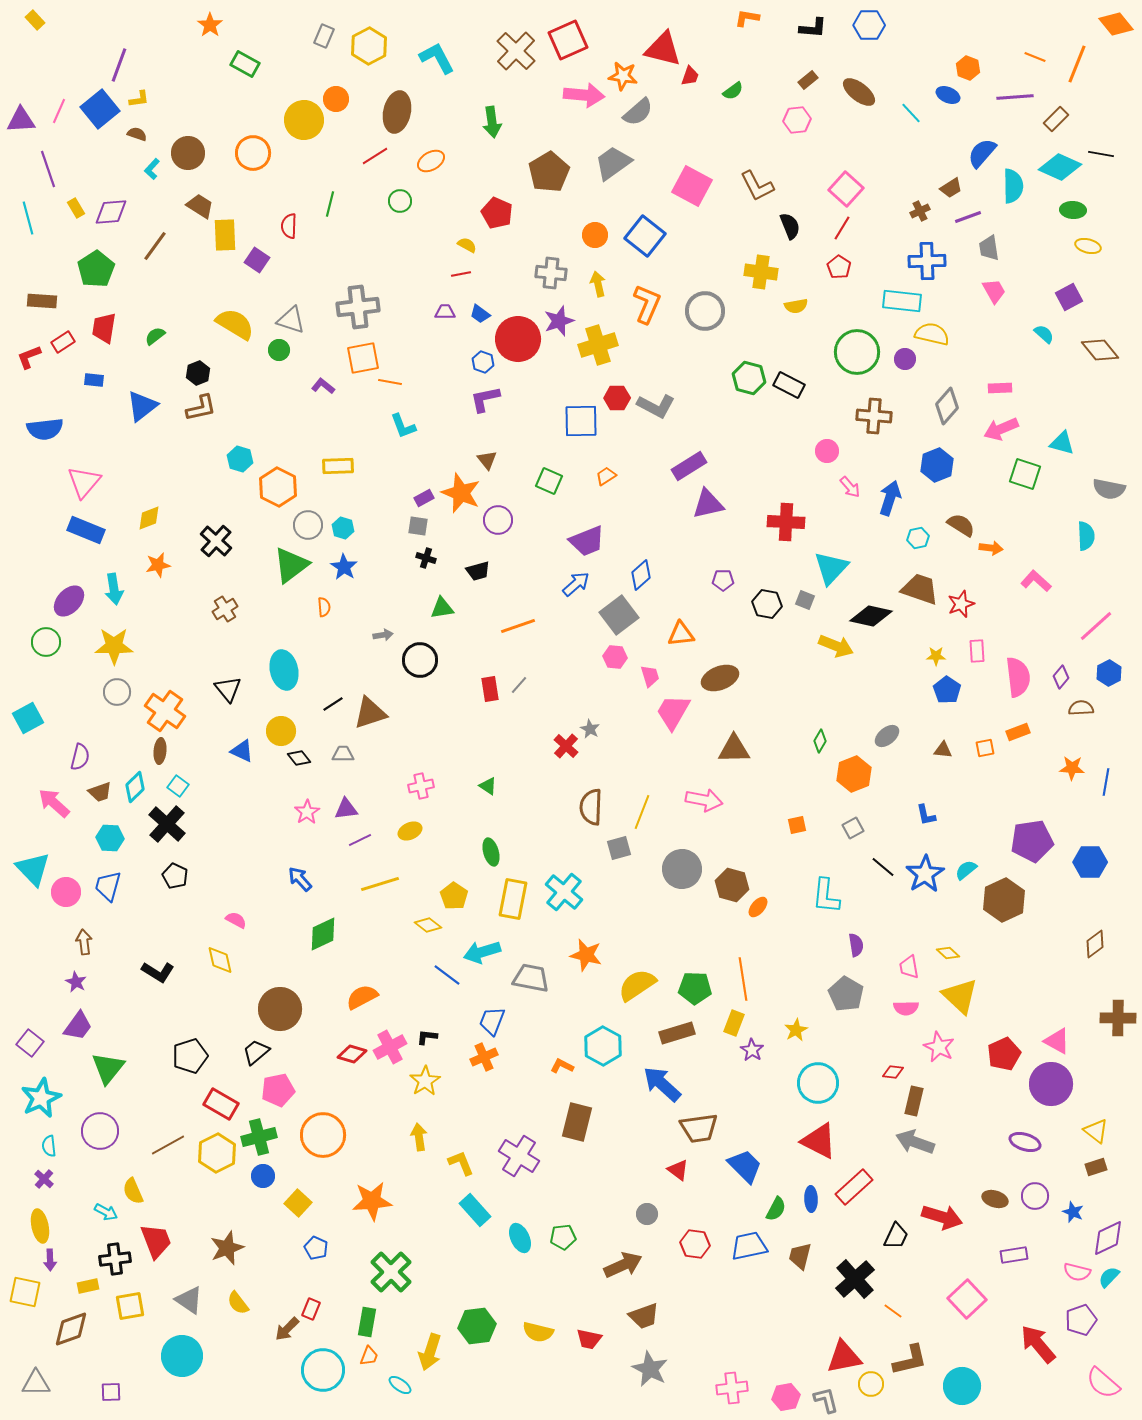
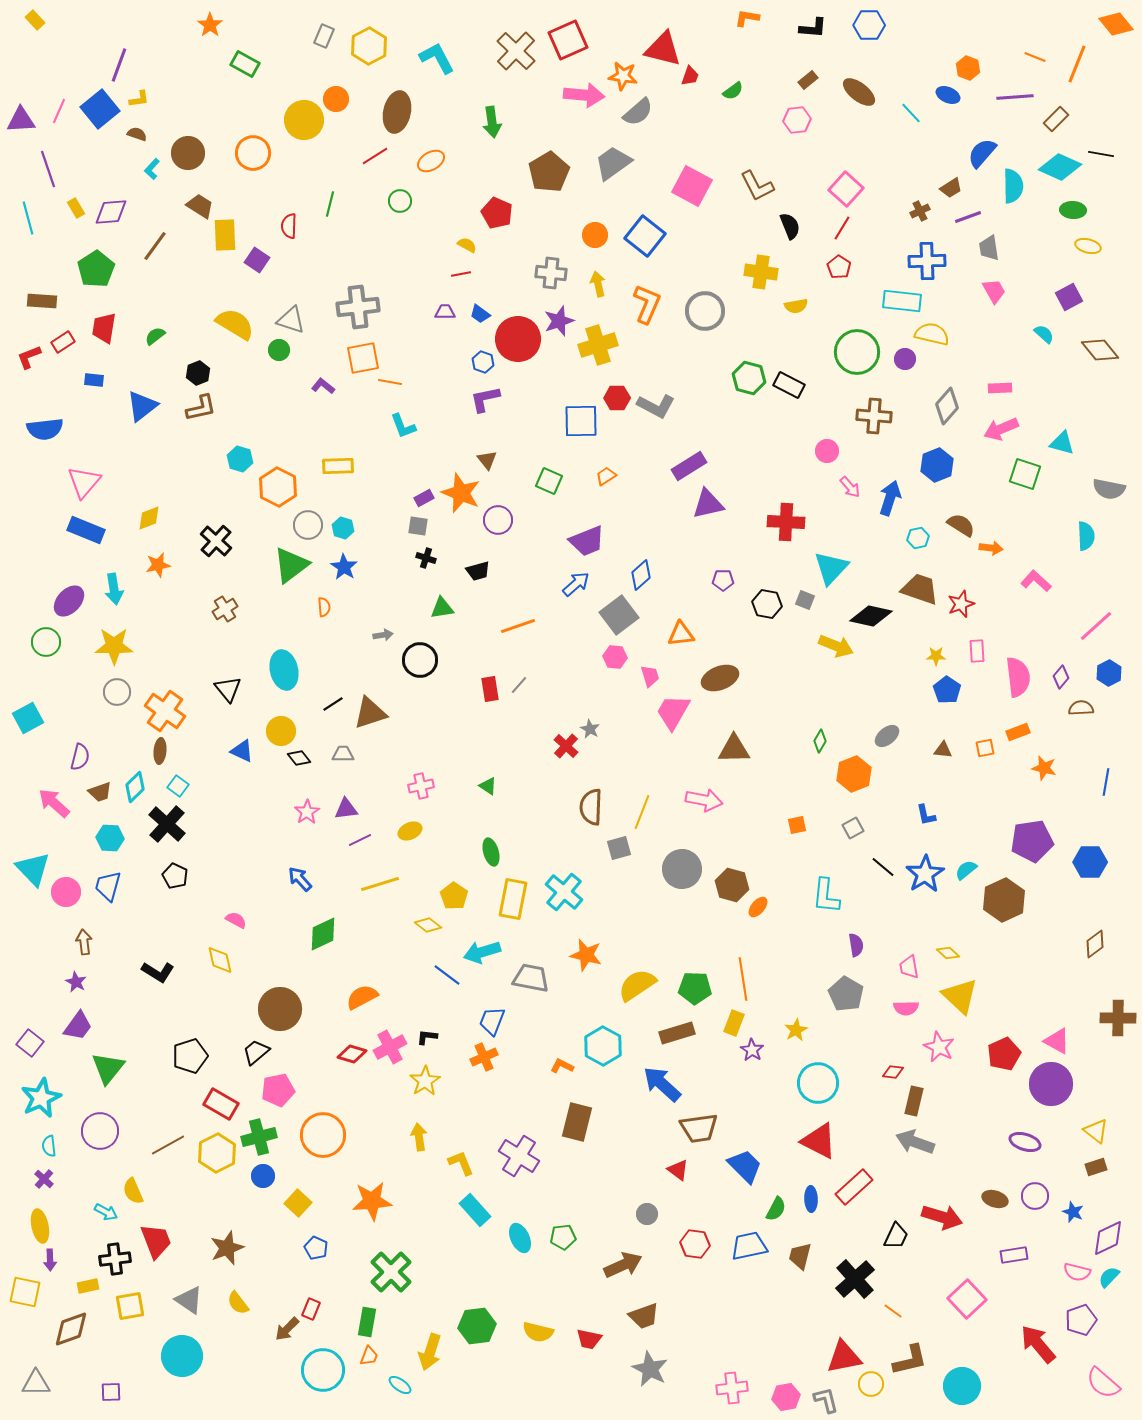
orange star at (1072, 768): moved 28 px left; rotated 10 degrees clockwise
